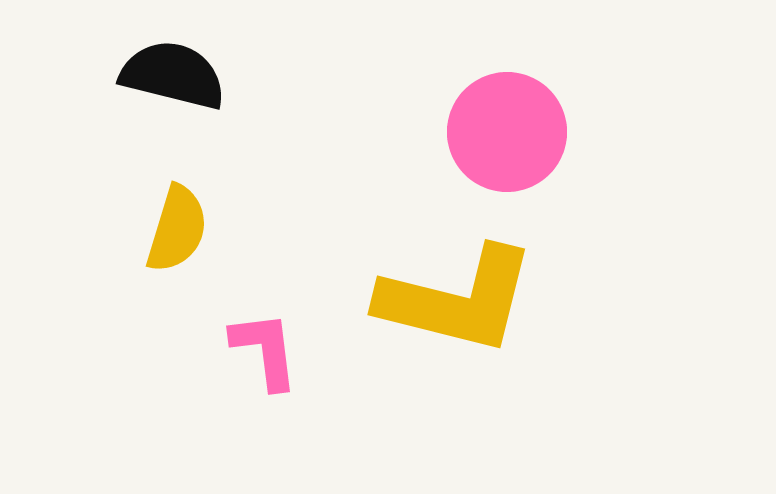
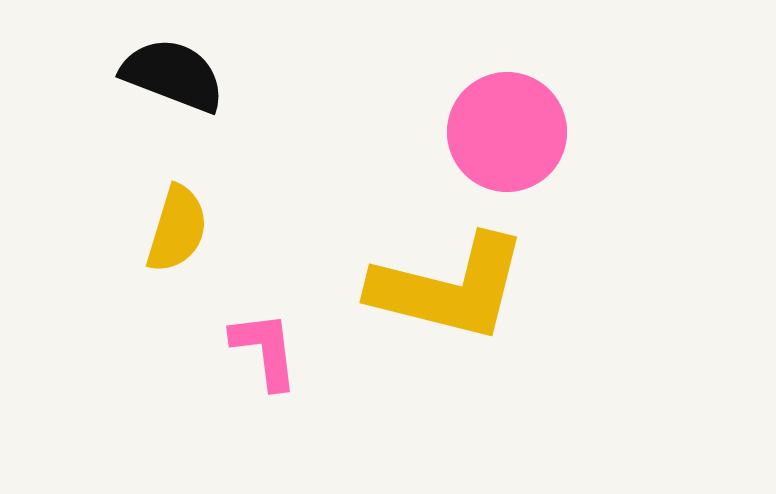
black semicircle: rotated 7 degrees clockwise
yellow L-shape: moved 8 px left, 12 px up
